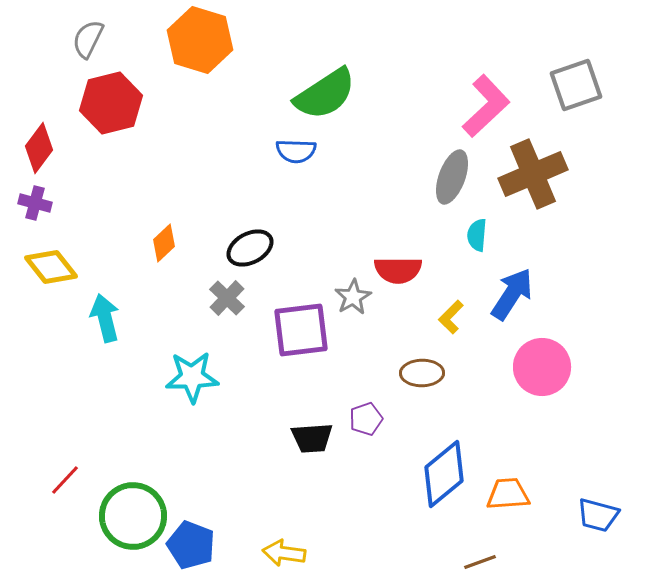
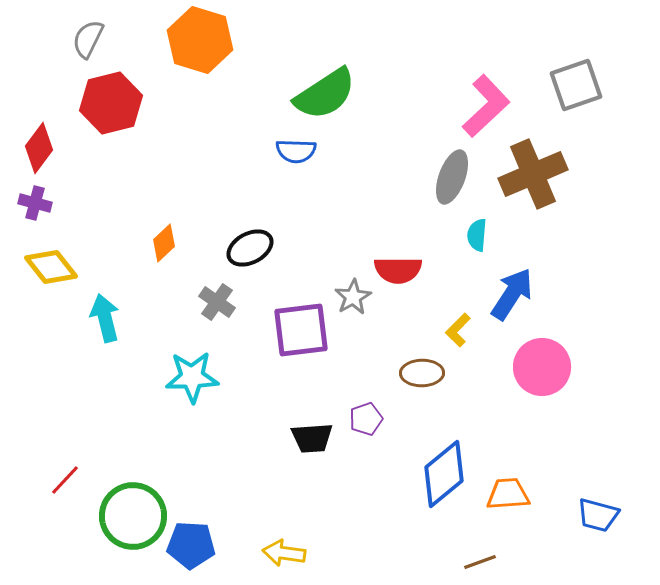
gray cross: moved 10 px left, 4 px down; rotated 9 degrees counterclockwise
yellow L-shape: moved 7 px right, 13 px down
blue pentagon: rotated 18 degrees counterclockwise
